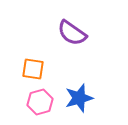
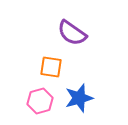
orange square: moved 18 px right, 2 px up
pink hexagon: moved 1 px up
